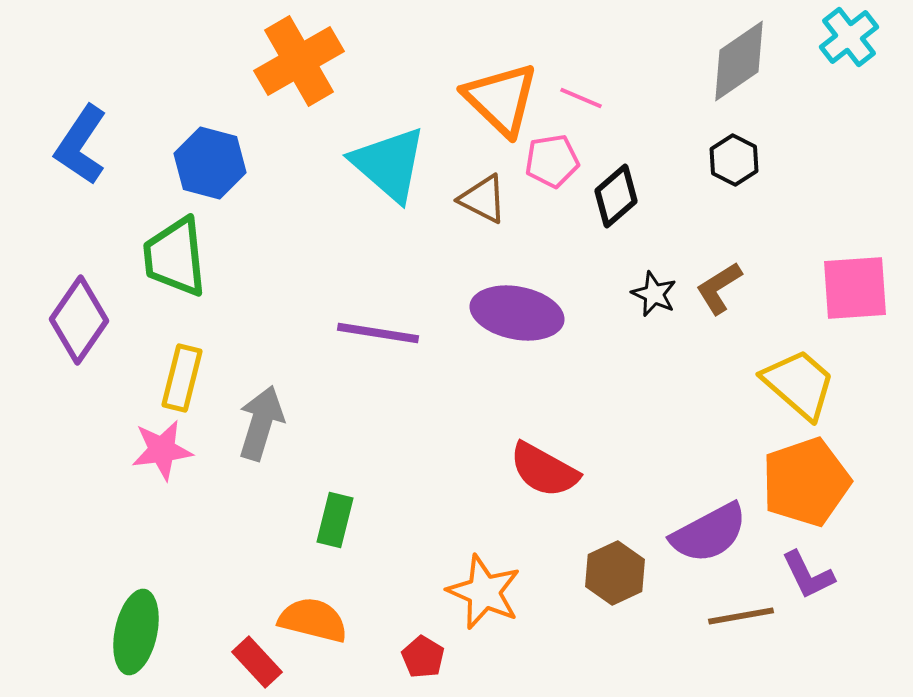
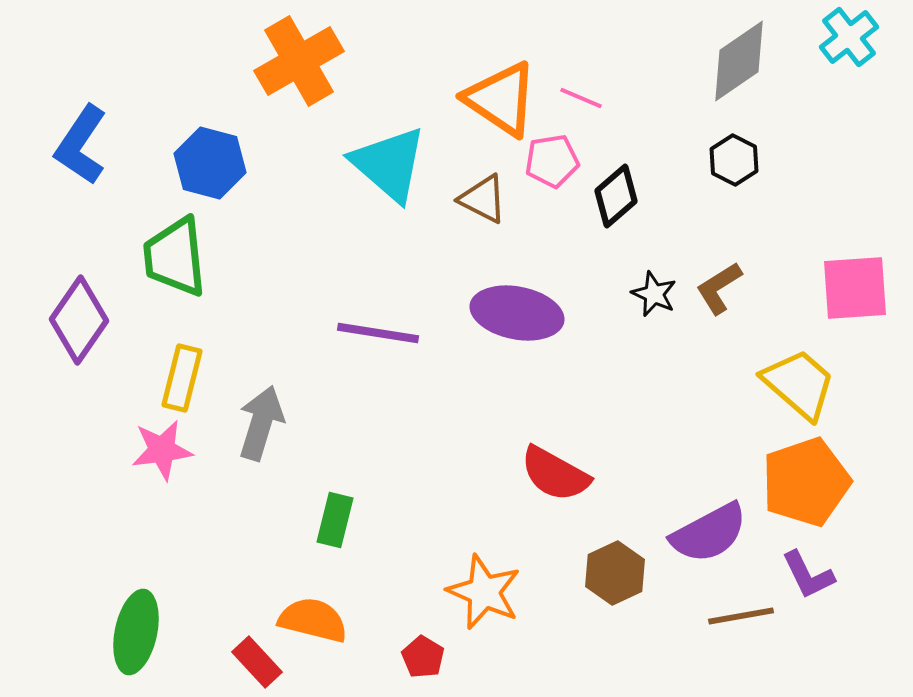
orange triangle: rotated 10 degrees counterclockwise
red semicircle: moved 11 px right, 4 px down
